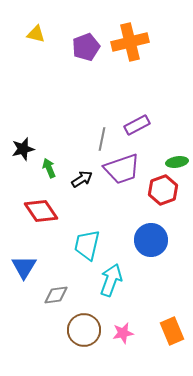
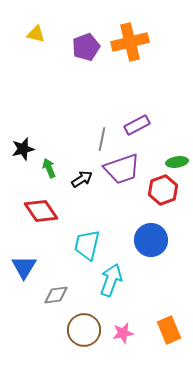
orange rectangle: moved 3 px left, 1 px up
